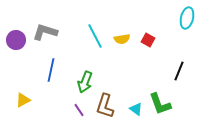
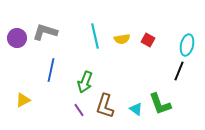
cyan ellipse: moved 27 px down
cyan line: rotated 15 degrees clockwise
purple circle: moved 1 px right, 2 px up
